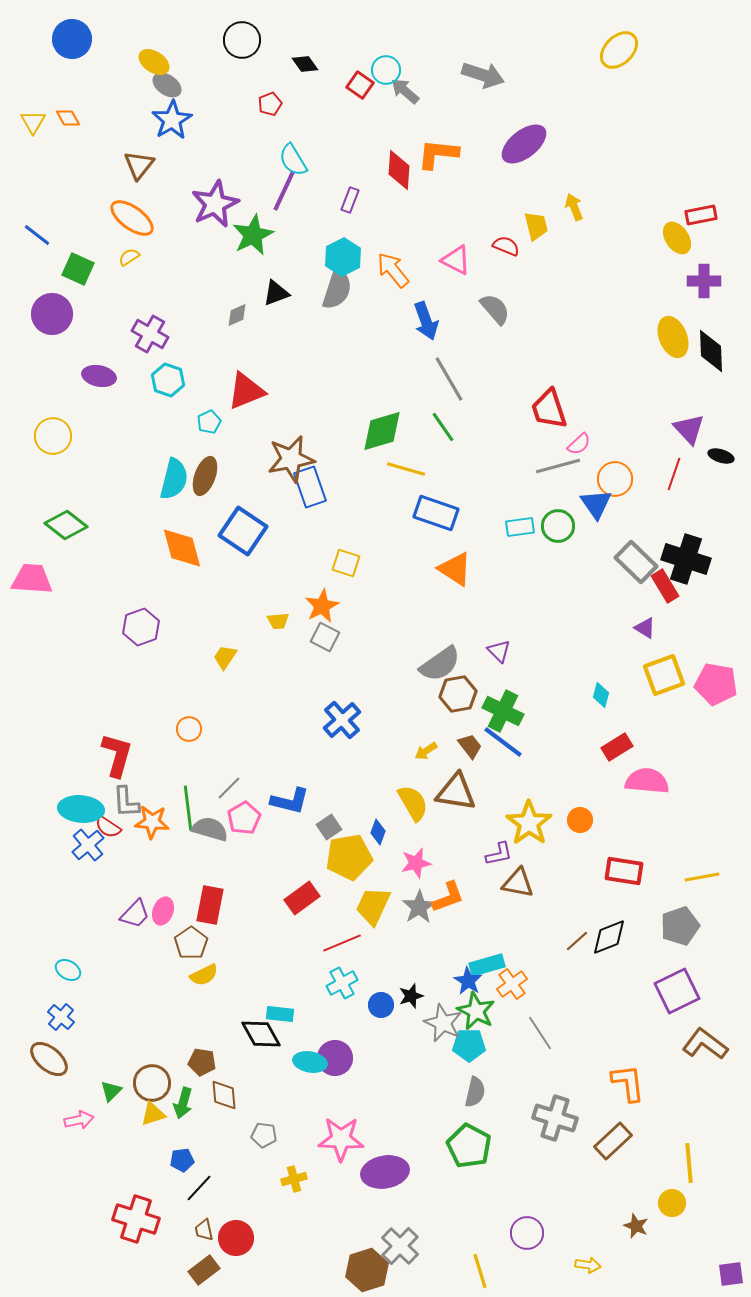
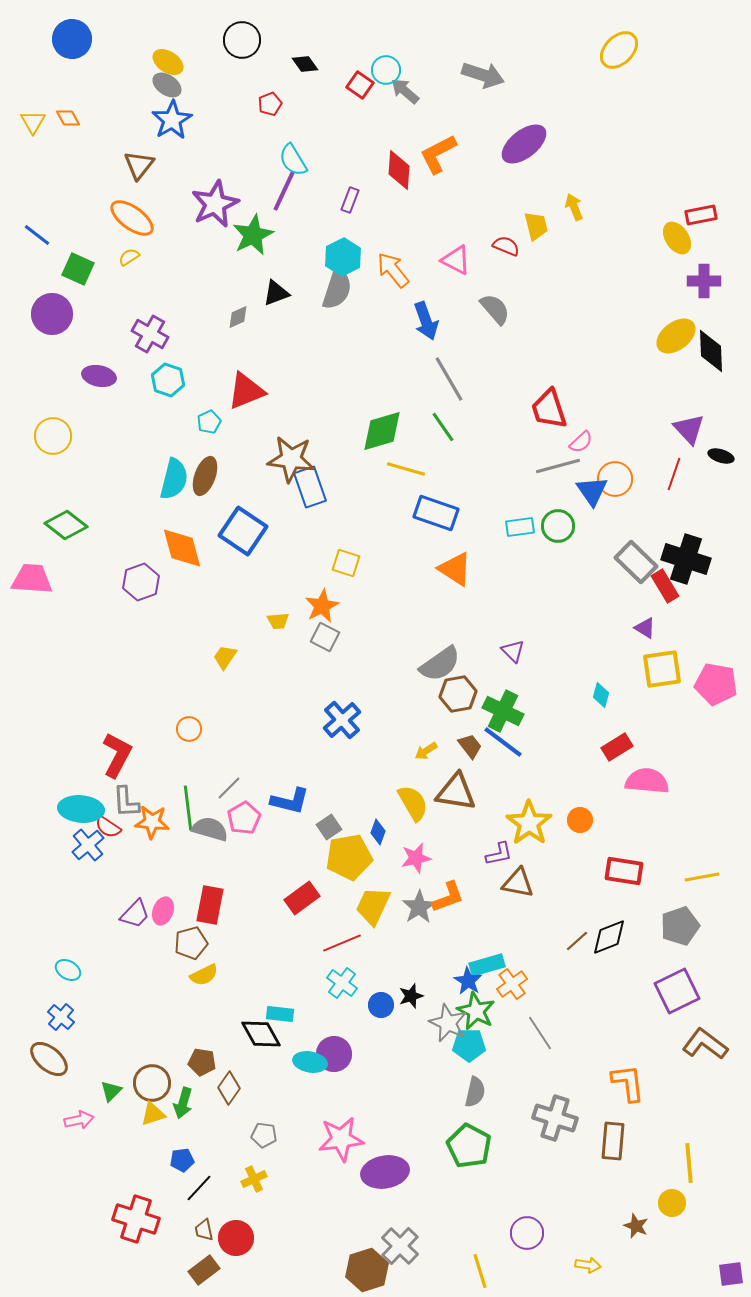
yellow ellipse at (154, 62): moved 14 px right
orange L-shape at (438, 154): rotated 33 degrees counterclockwise
gray diamond at (237, 315): moved 1 px right, 2 px down
yellow ellipse at (673, 337): moved 3 px right, 1 px up; rotated 75 degrees clockwise
pink semicircle at (579, 444): moved 2 px right, 2 px up
brown star at (291, 459): rotated 18 degrees clockwise
blue triangle at (596, 504): moved 4 px left, 13 px up
purple hexagon at (141, 627): moved 45 px up
purple triangle at (499, 651): moved 14 px right
yellow square at (664, 675): moved 2 px left, 6 px up; rotated 12 degrees clockwise
red L-shape at (117, 755): rotated 12 degrees clockwise
pink star at (416, 863): moved 5 px up
brown pentagon at (191, 943): rotated 20 degrees clockwise
cyan cross at (342, 983): rotated 24 degrees counterclockwise
gray star at (443, 1023): moved 5 px right
purple circle at (335, 1058): moved 1 px left, 4 px up
brown diamond at (224, 1095): moved 5 px right, 7 px up; rotated 40 degrees clockwise
pink star at (341, 1139): rotated 9 degrees counterclockwise
brown rectangle at (613, 1141): rotated 42 degrees counterclockwise
yellow cross at (294, 1179): moved 40 px left; rotated 10 degrees counterclockwise
